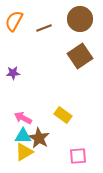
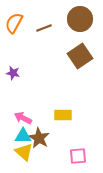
orange semicircle: moved 2 px down
purple star: rotated 16 degrees clockwise
yellow rectangle: rotated 36 degrees counterclockwise
yellow triangle: rotated 48 degrees counterclockwise
